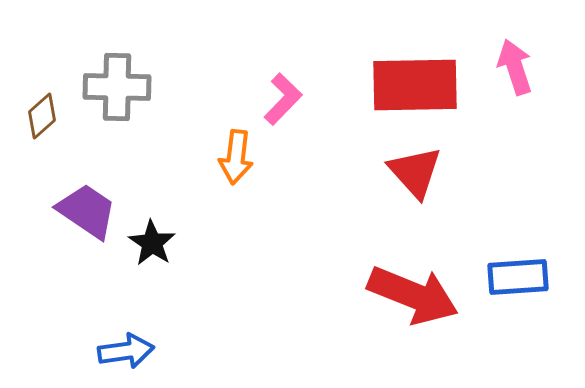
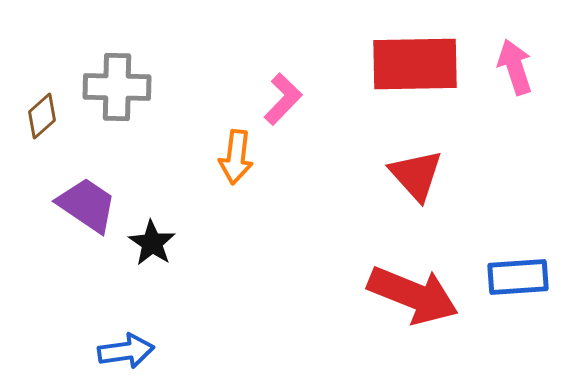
red rectangle: moved 21 px up
red triangle: moved 1 px right, 3 px down
purple trapezoid: moved 6 px up
